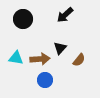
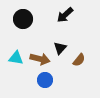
brown arrow: rotated 18 degrees clockwise
